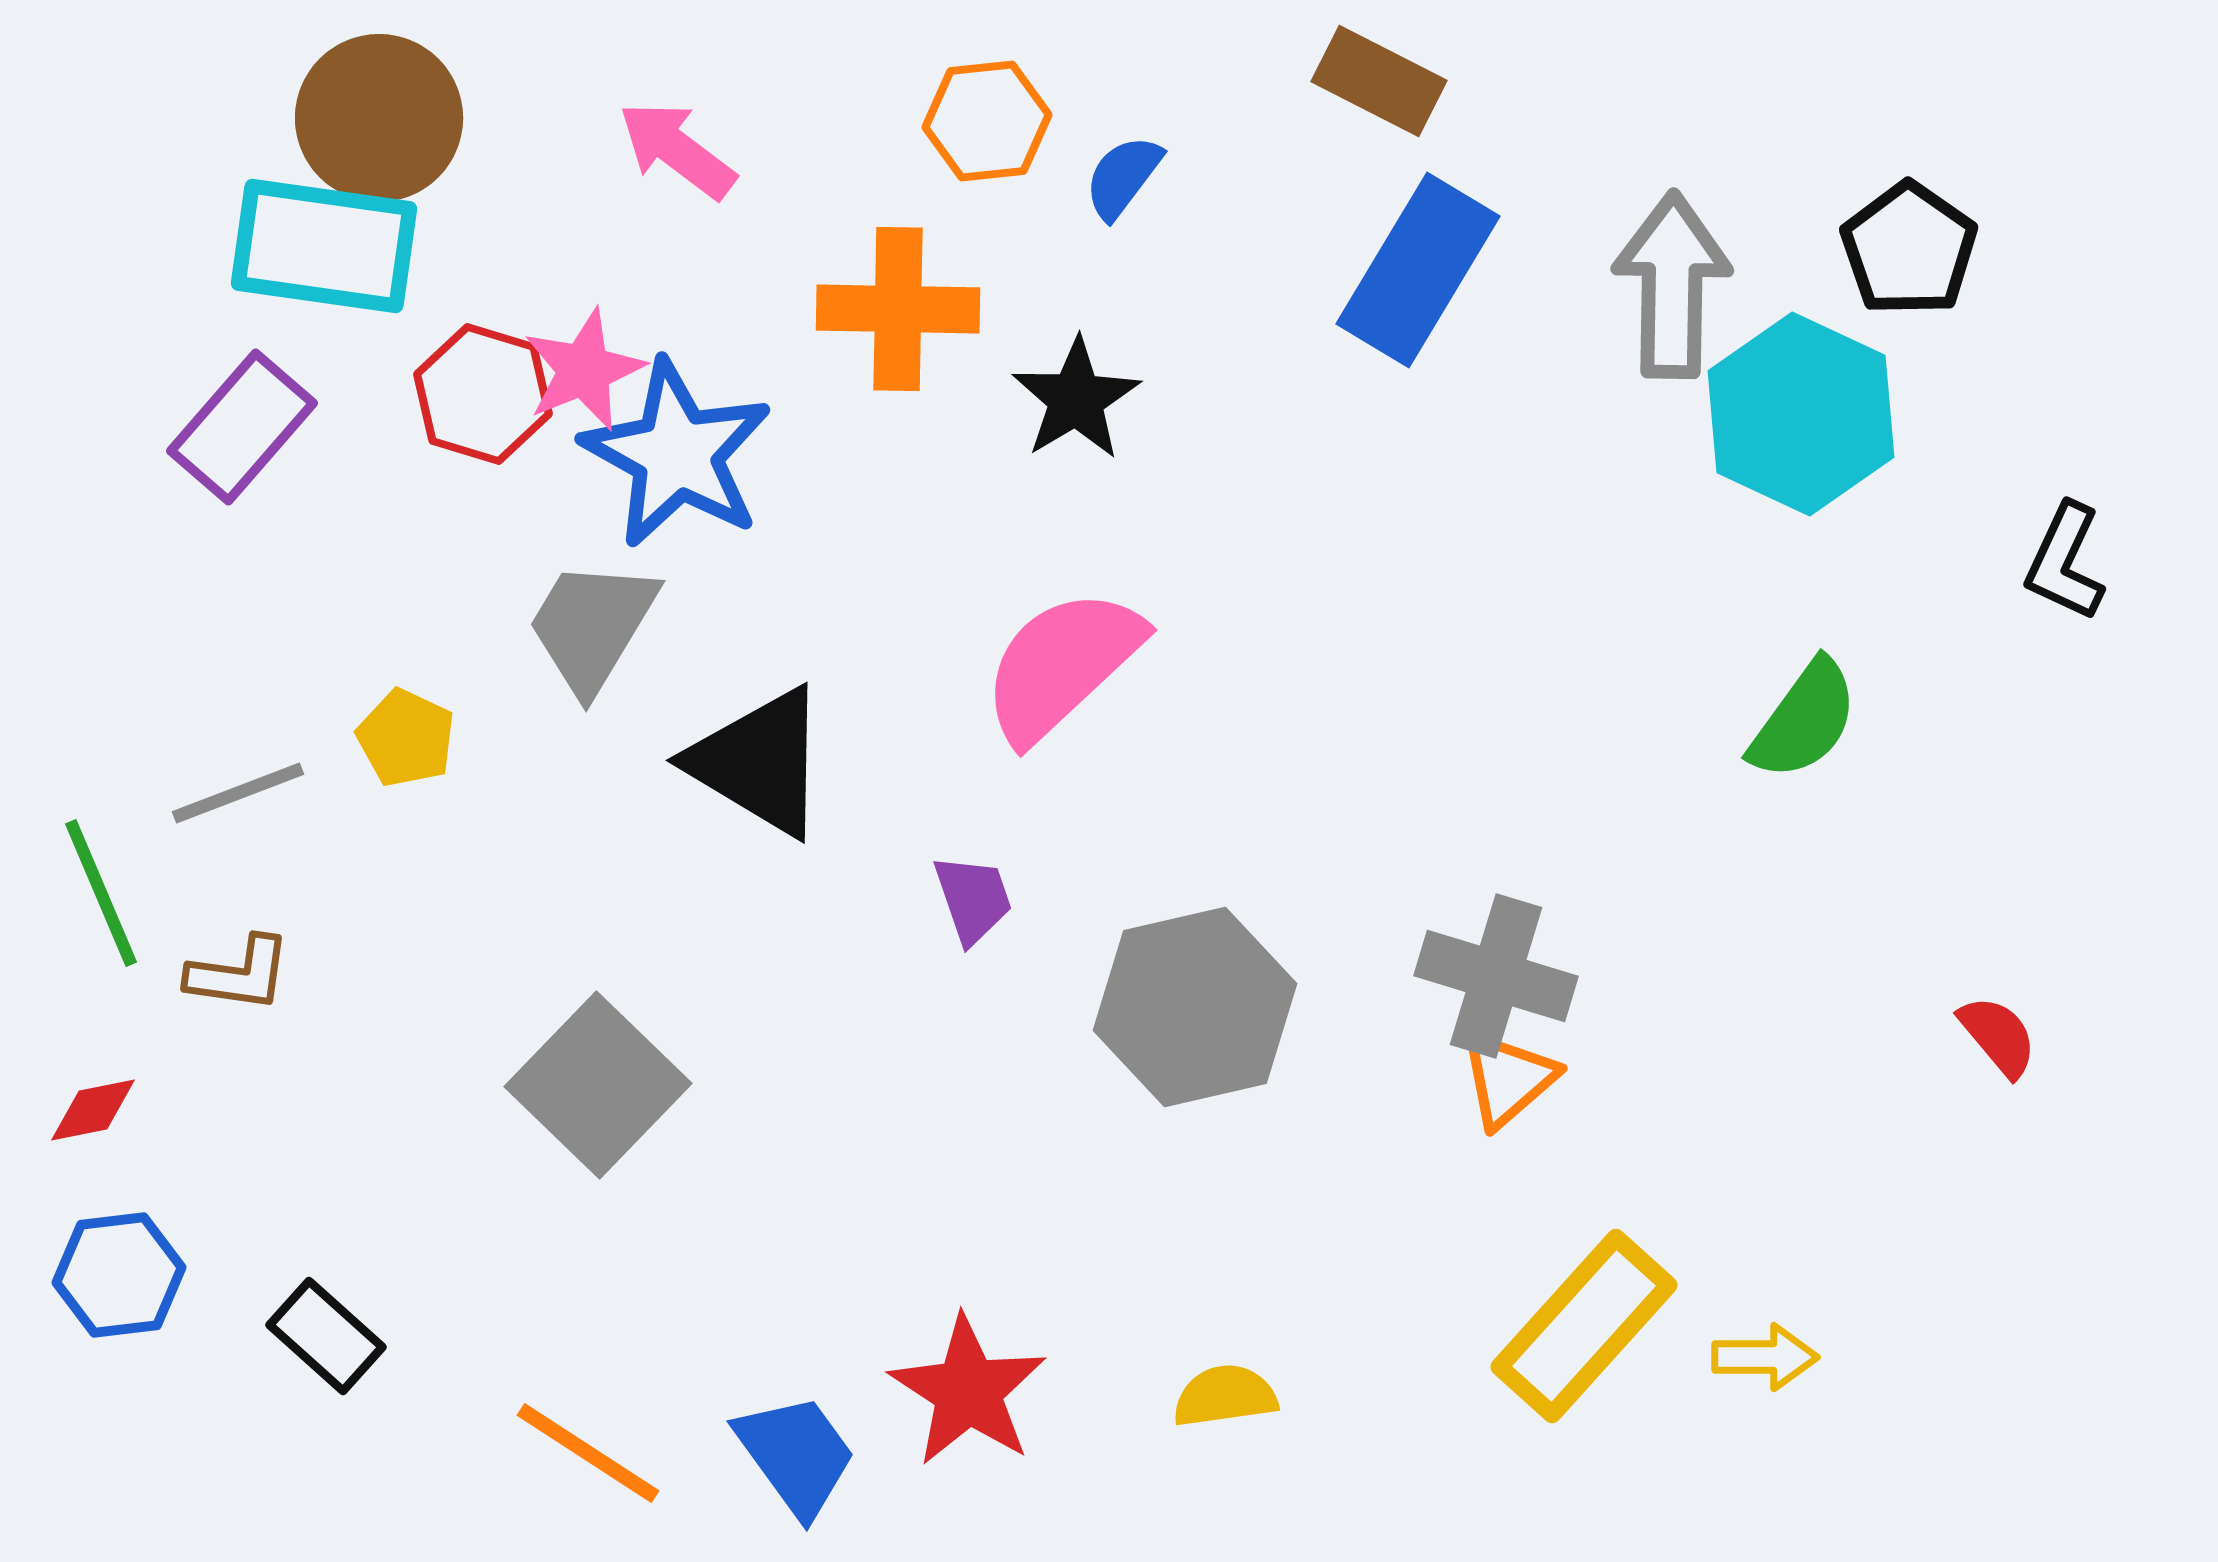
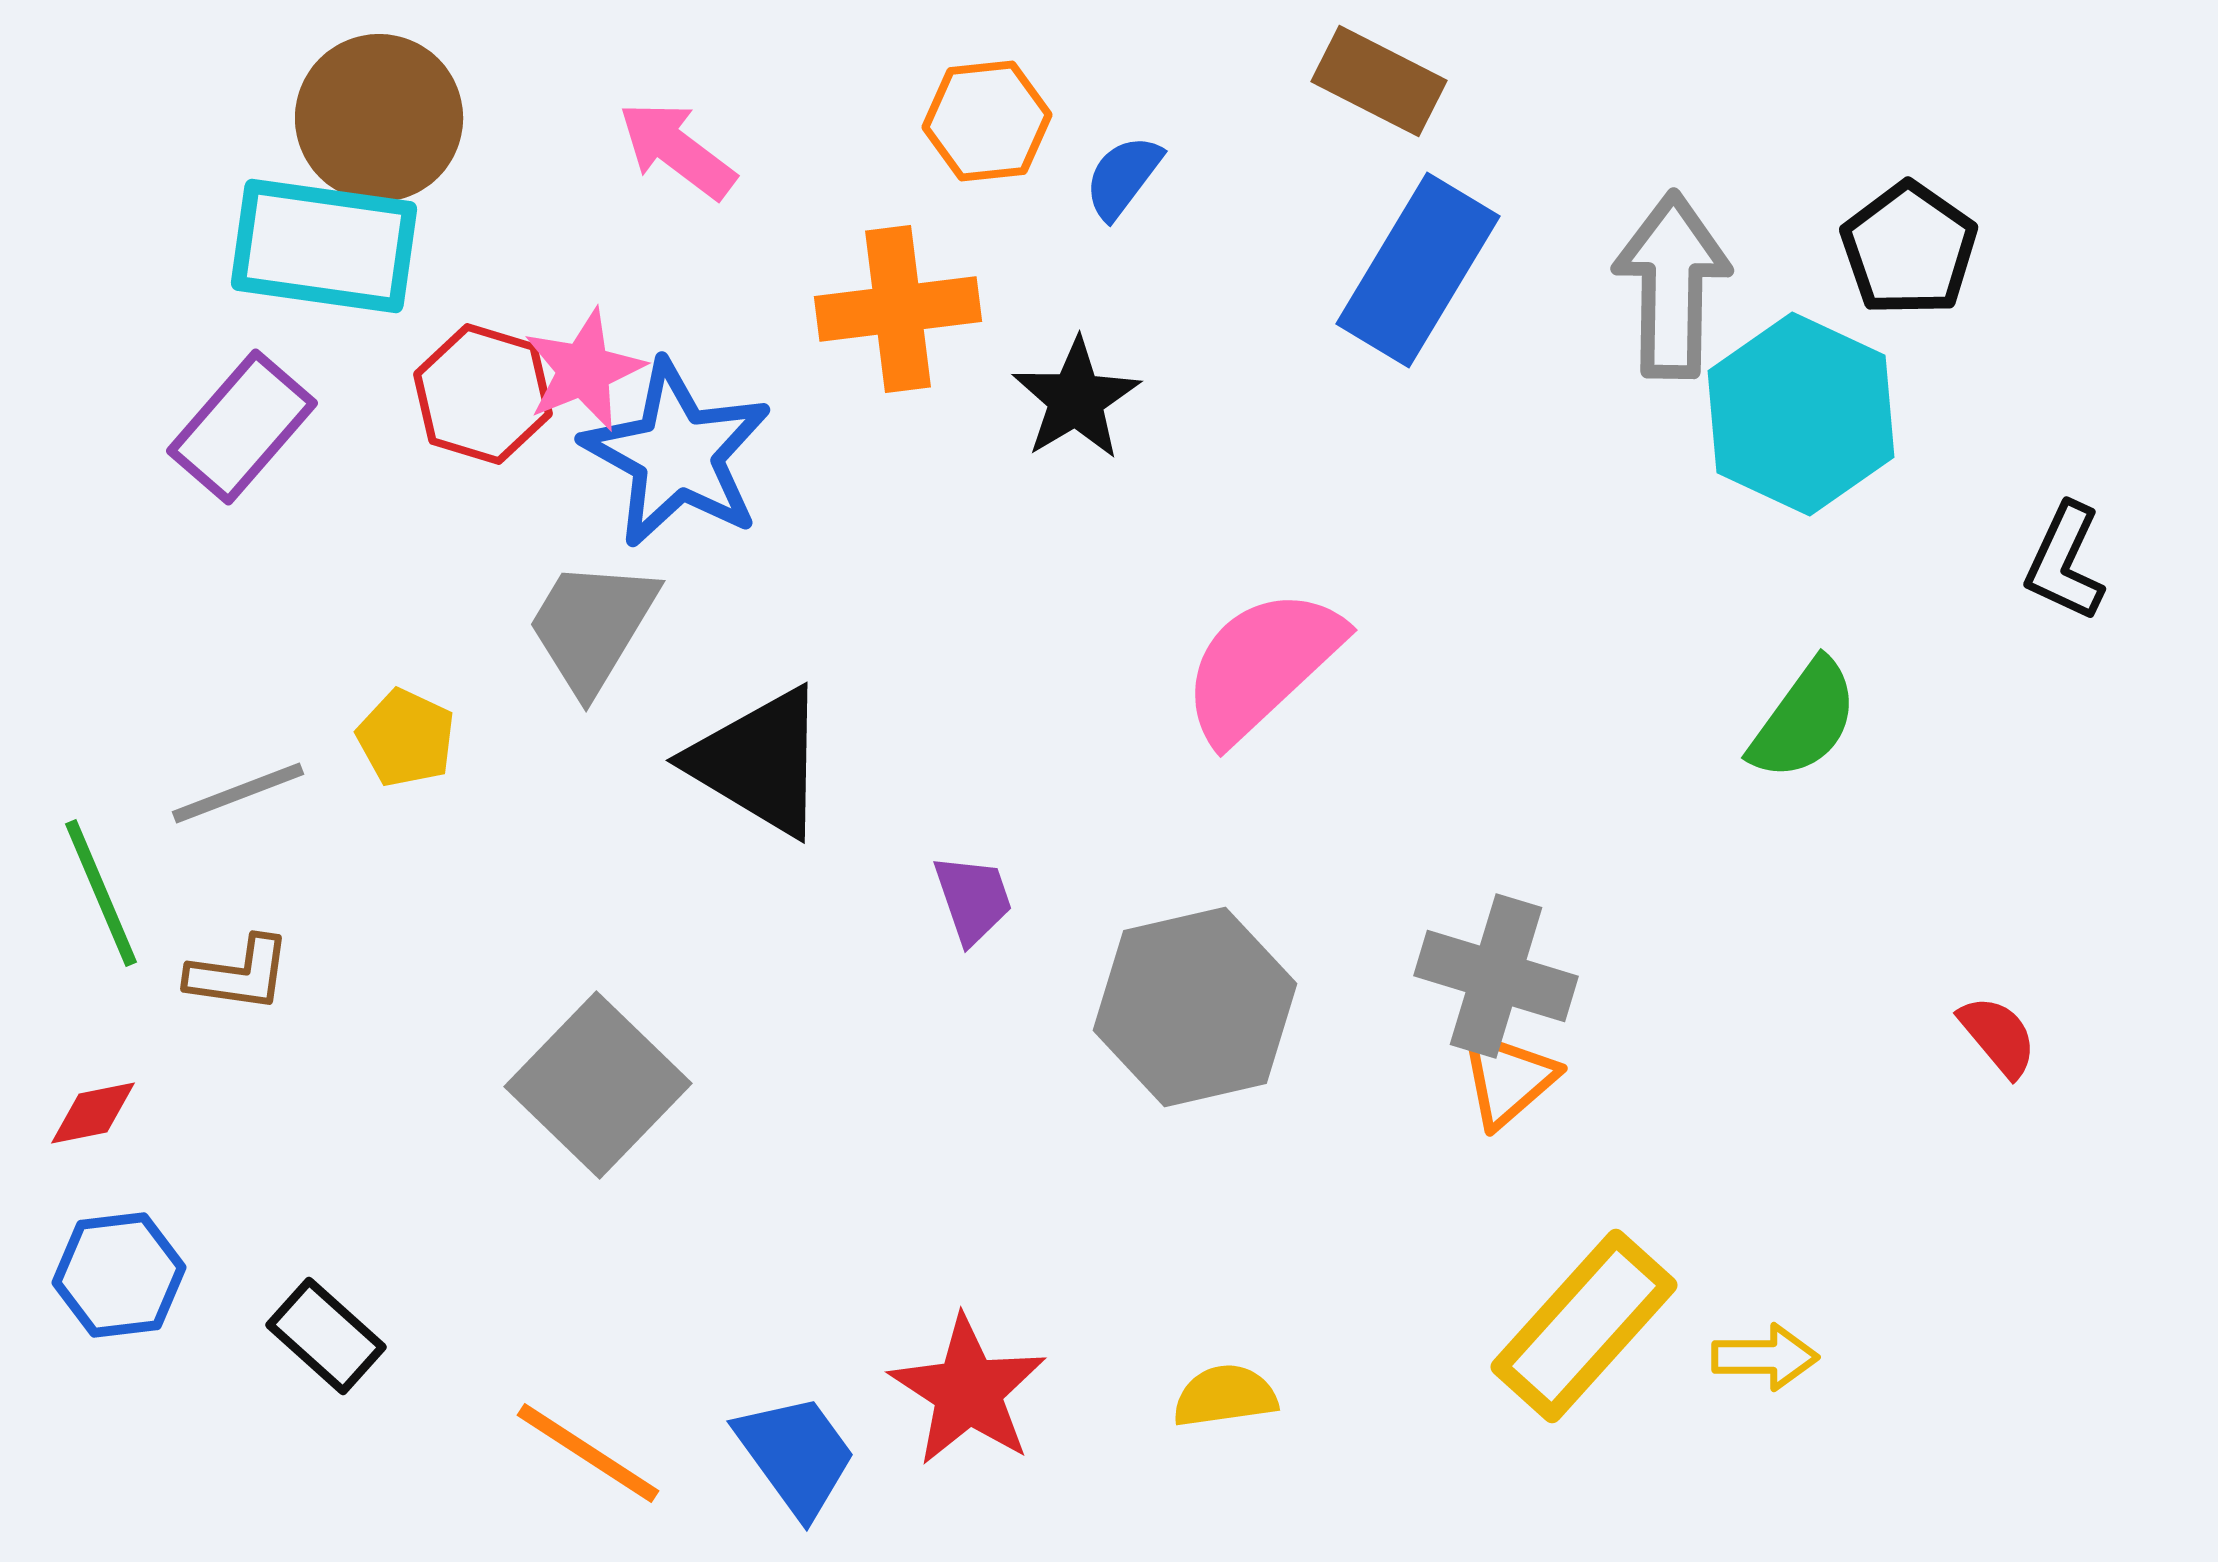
orange cross: rotated 8 degrees counterclockwise
pink semicircle: moved 200 px right
red diamond: moved 3 px down
